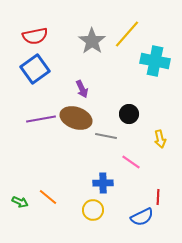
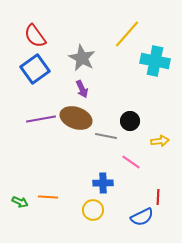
red semicircle: rotated 65 degrees clockwise
gray star: moved 10 px left, 17 px down; rotated 8 degrees counterclockwise
black circle: moved 1 px right, 7 px down
yellow arrow: moved 2 px down; rotated 84 degrees counterclockwise
orange line: rotated 36 degrees counterclockwise
